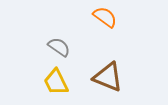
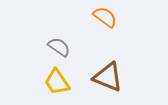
yellow trapezoid: moved 1 px right; rotated 8 degrees counterclockwise
